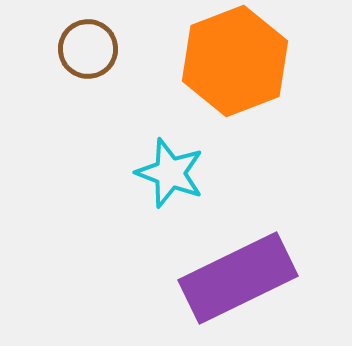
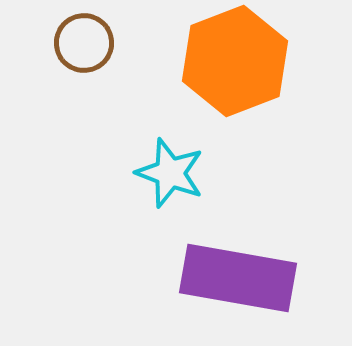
brown circle: moved 4 px left, 6 px up
purple rectangle: rotated 36 degrees clockwise
